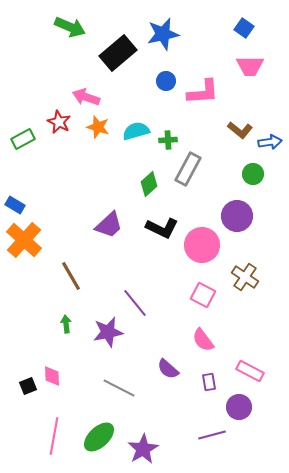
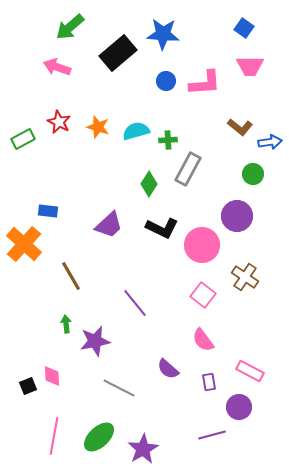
green arrow at (70, 27): rotated 116 degrees clockwise
blue star at (163, 34): rotated 16 degrees clockwise
pink L-shape at (203, 92): moved 2 px right, 9 px up
pink arrow at (86, 97): moved 29 px left, 30 px up
brown L-shape at (240, 130): moved 3 px up
green diamond at (149, 184): rotated 15 degrees counterclockwise
blue rectangle at (15, 205): moved 33 px right, 6 px down; rotated 24 degrees counterclockwise
orange cross at (24, 240): moved 4 px down
pink square at (203, 295): rotated 10 degrees clockwise
purple star at (108, 332): moved 13 px left, 9 px down
